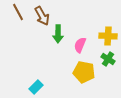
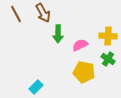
brown line: moved 2 px left, 2 px down
brown arrow: moved 1 px right, 3 px up
pink semicircle: rotated 42 degrees clockwise
